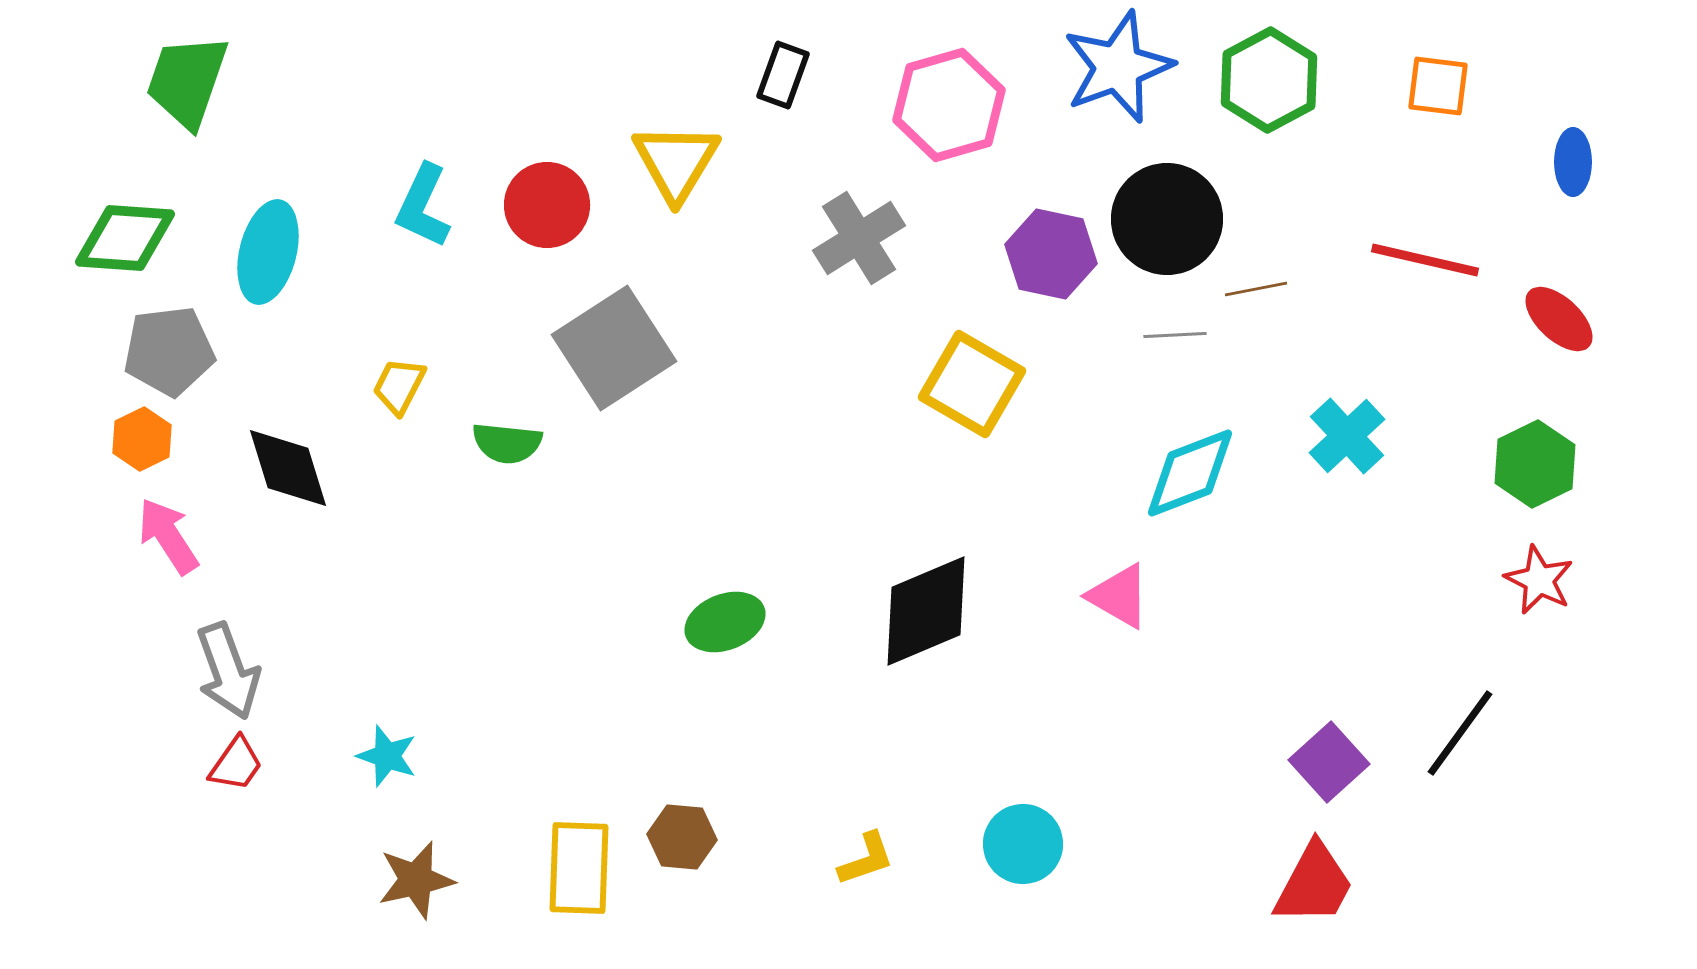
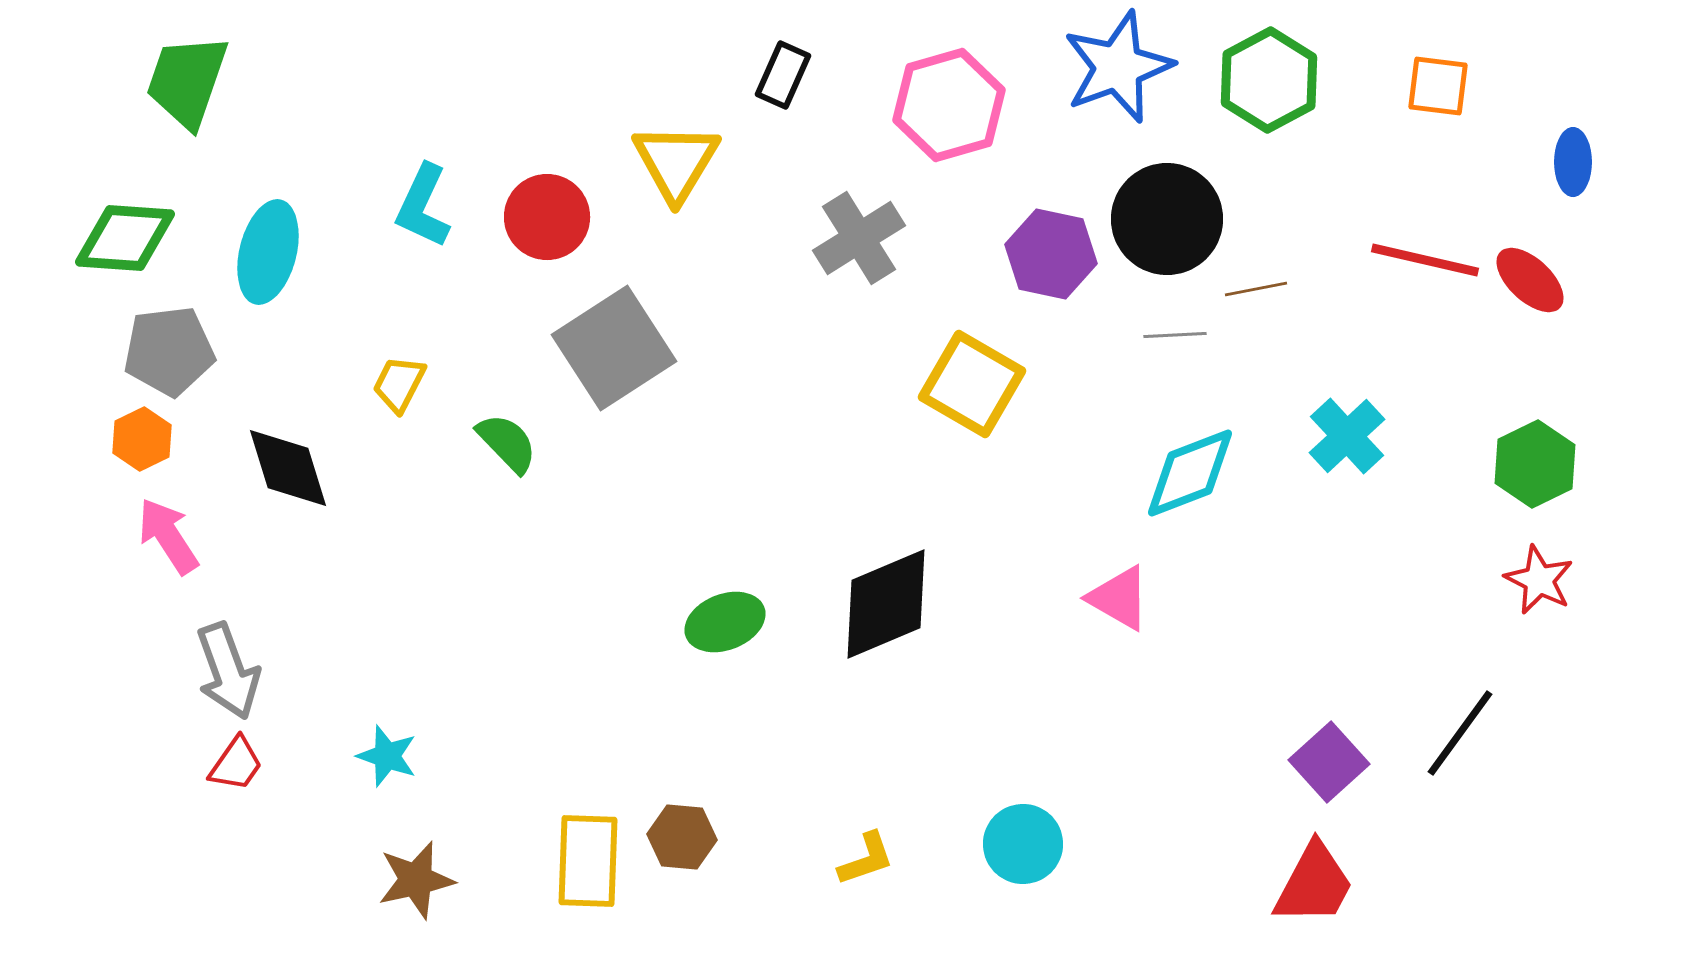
black rectangle at (783, 75): rotated 4 degrees clockwise
red circle at (547, 205): moved 12 px down
red ellipse at (1559, 319): moved 29 px left, 39 px up
yellow trapezoid at (399, 386): moved 2 px up
green semicircle at (507, 443): rotated 140 degrees counterclockwise
pink triangle at (1119, 596): moved 2 px down
black diamond at (926, 611): moved 40 px left, 7 px up
yellow rectangle at (579, 868): moved 9 px right, 7 px up
